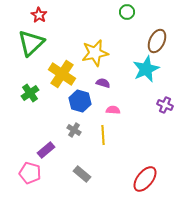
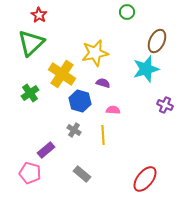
cyan star: rotated 8 degrees clockwise
